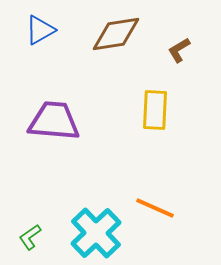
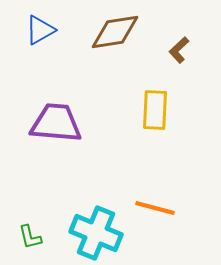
brown diamond: moved 1 px left, 2 px up
brown L-shape: rotated 12 degrees counterclockwise
purple trapezoid: moved 2 px right, 2 px down
orange line: rotated 9 degrees counterclockwise
cyan cross: rotated 24 degrees counterclockwise
green L-shape: rotated 68 degrees counterclockwise
